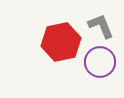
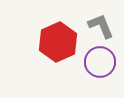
red hexagon: moved 3 px left; rotated 12 degrees counterclockwise
